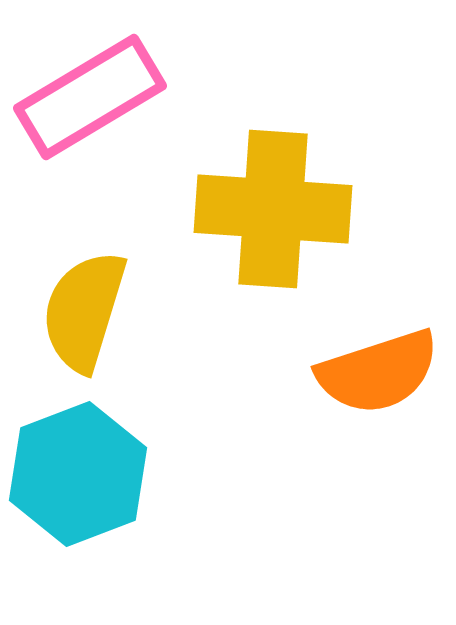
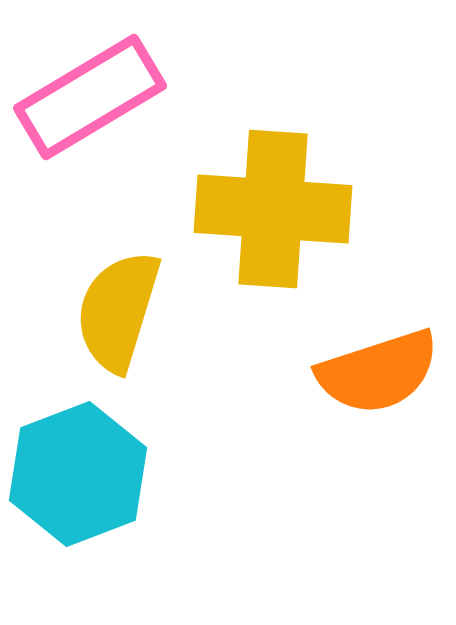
yellow semicircle: moved 34 px right
